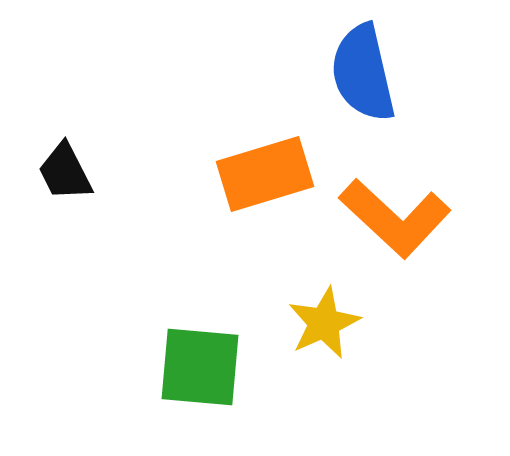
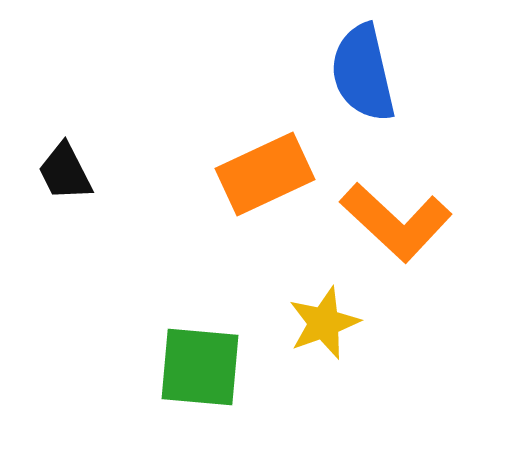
orange rectangle: rotated 8 degrees counterclockwise
orange L-shape: moved 1 px right, 4 px down
yellow star: rotated 4 degrees clockwise
